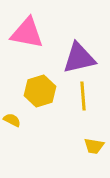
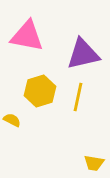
pink triangle: moved 3 px down
purple triangle: moved 4 px right, 4 px up
yellow line: moved 5 px left, 1 px down; rotated 16 degrees clockwise
yellow trapezoid: moved 17 px down
